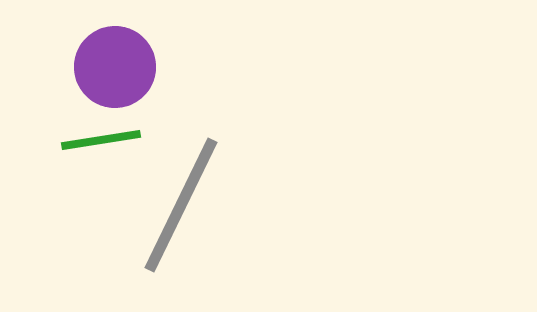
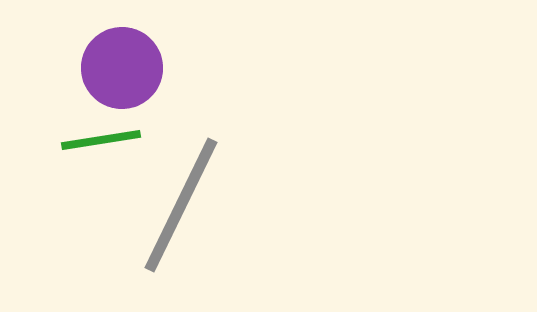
purple circle: moved 7 px right, 1 px down
